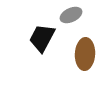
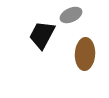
black trapezoid: moved 3 px up
